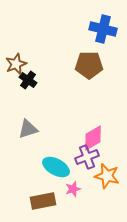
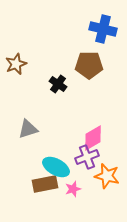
black cross: moved 30 px right, 4 px down
brown rectangle: moved 2 px right, 17 px up
